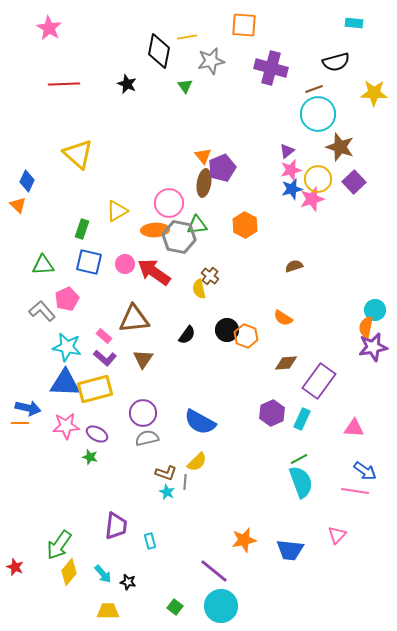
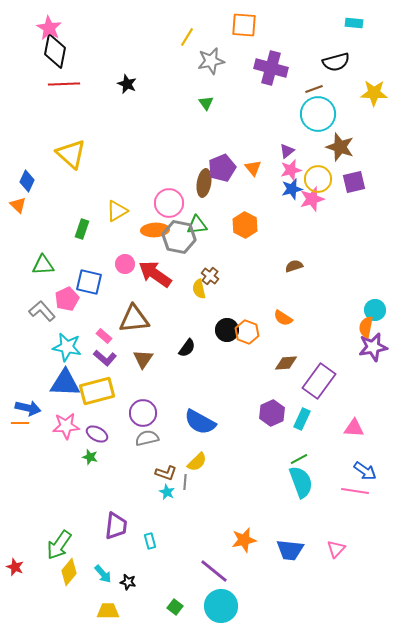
yellow line at (187, 37): rotated 48 degrees counterclockwise
black diamond at (159, 51): moved 104 px left
green triangle at (185, 86): moved 21 px right, 17 px down
yellow triangle at (78, 154): moved 7 px left
orange triangle at (203, 156): moved 50 px right, 12 px down
purple square at (354, 182): rotated 30 degrees clockwise
blue square at (89, 262): moved 20 px down
red arrow at (154, 272): moved 1 px right, 2 px down
black semicircle at (187, 335): moved 13 px down
orange hexagon at (246, 336): moved 1 px right, 4 px up
yellow rectangle at (95, 389): moved 2 px right, 2 px down
pink triangle at (337, 535): moved 1 px left, 14 px down
